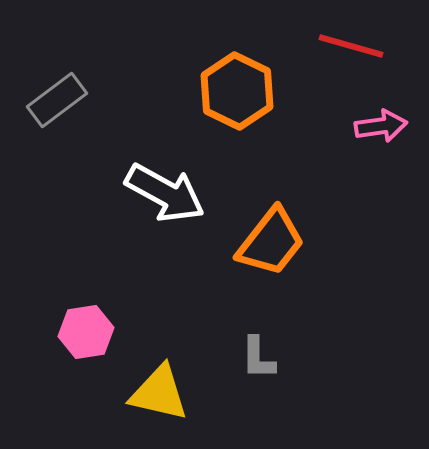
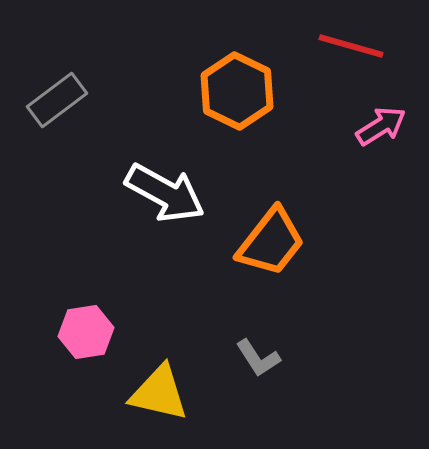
pink arrow: rotated 24 degrees counterclockwise
gray L-shape: rotated 33 degrees counterclockwise
